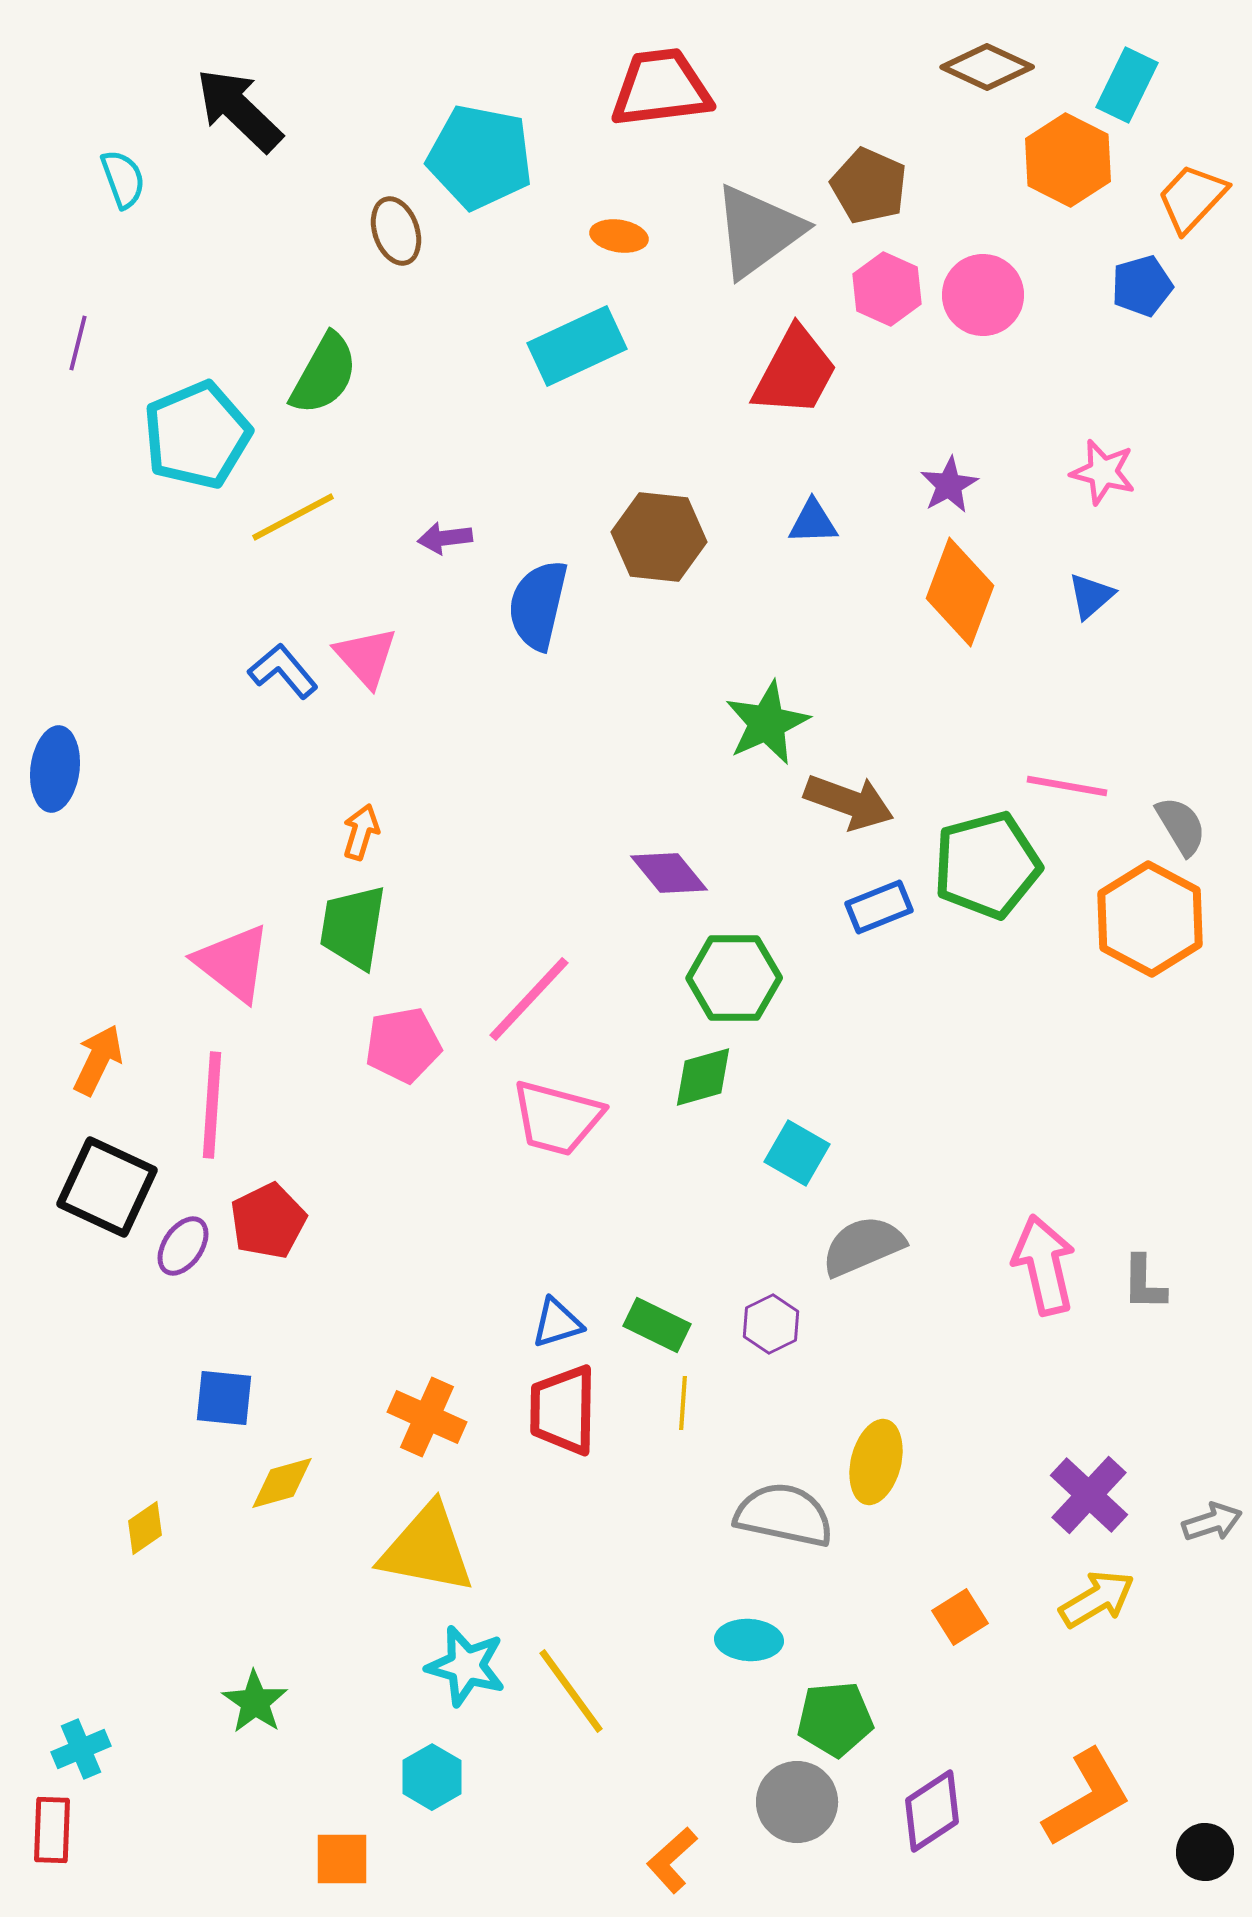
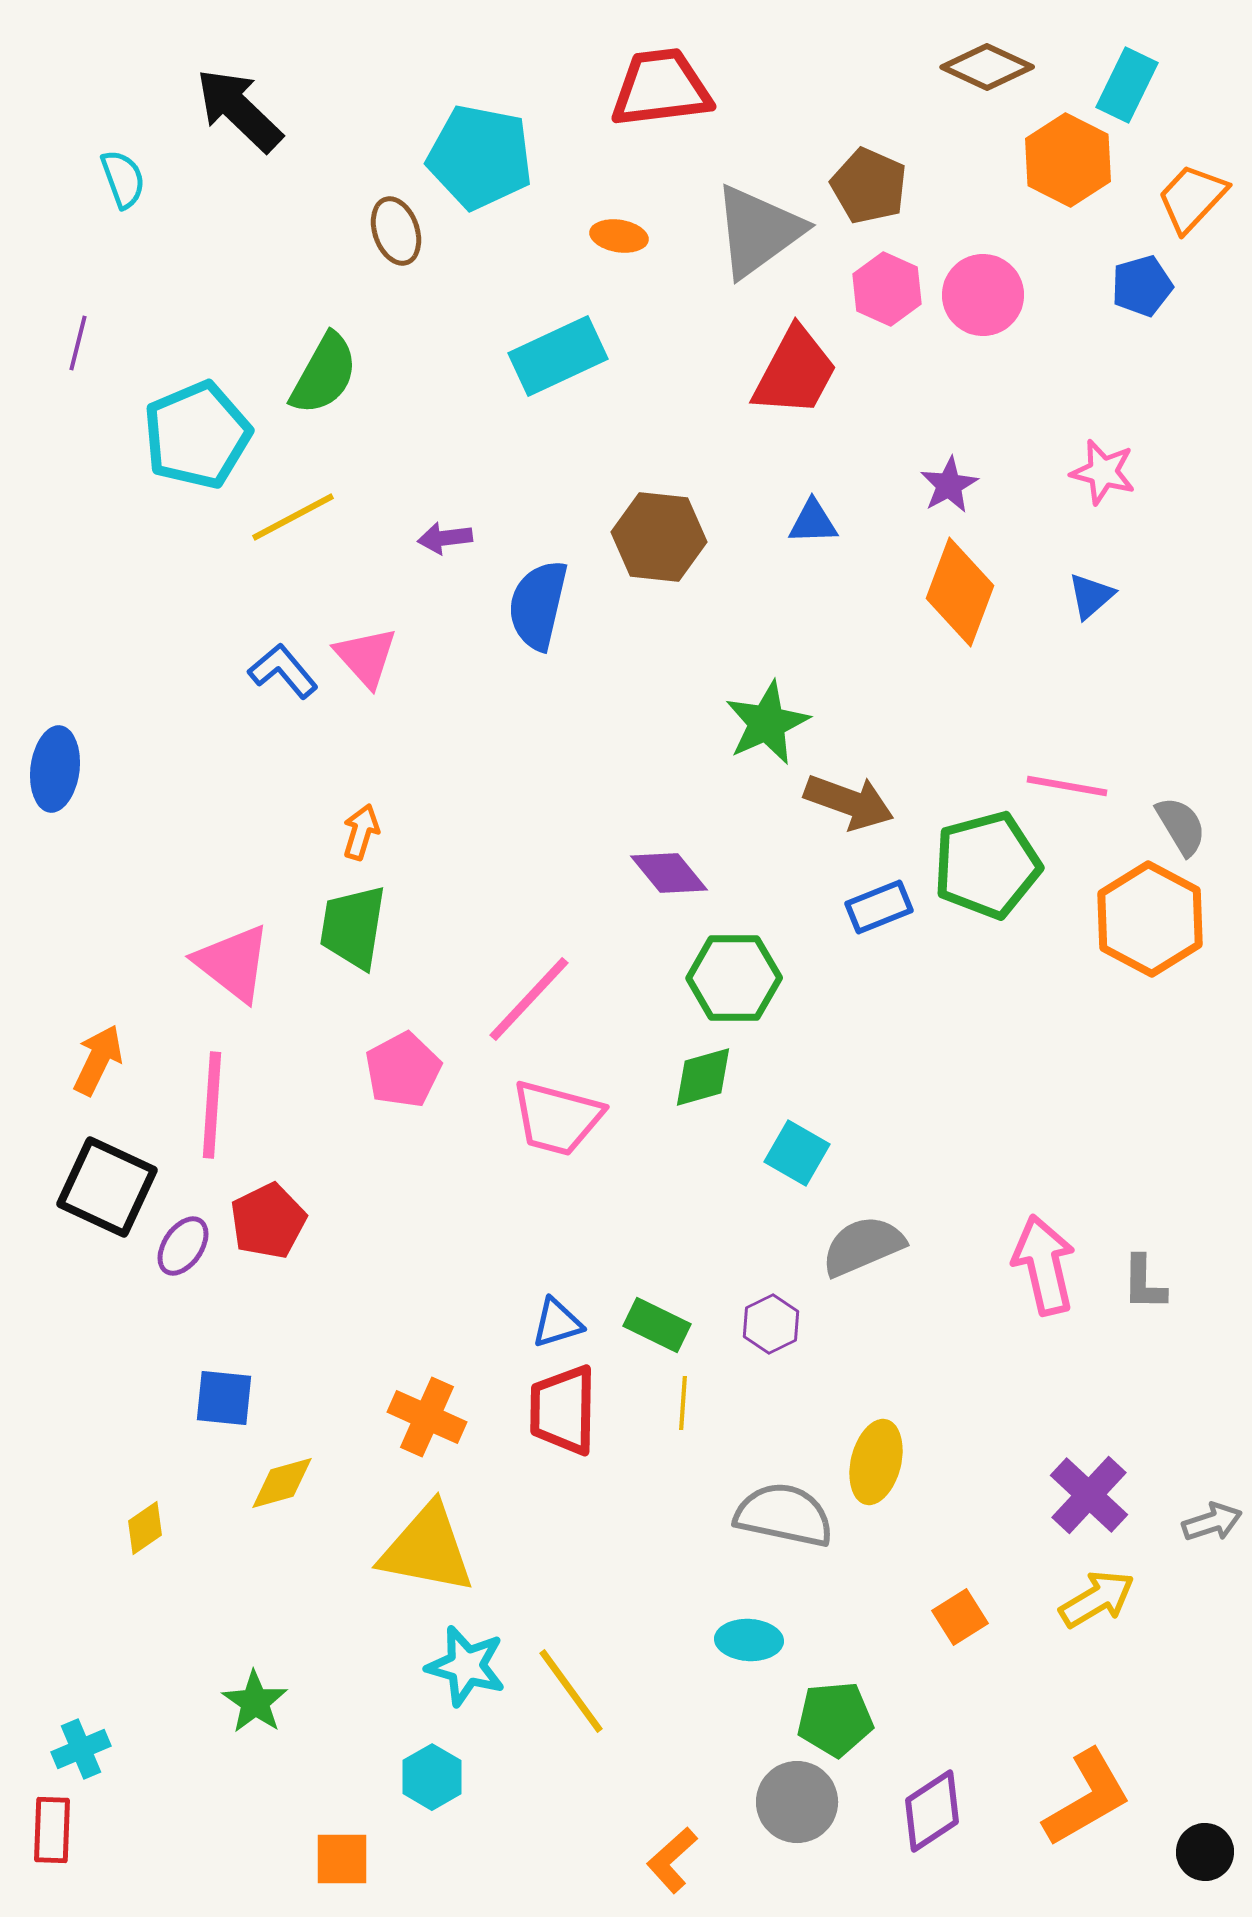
cyan rectangle at (577, 346): moved 19 px left, 10 px down
pink pentagon at (403, 1045): moved 25 px down; rotated 18 degrees counterclockwise
